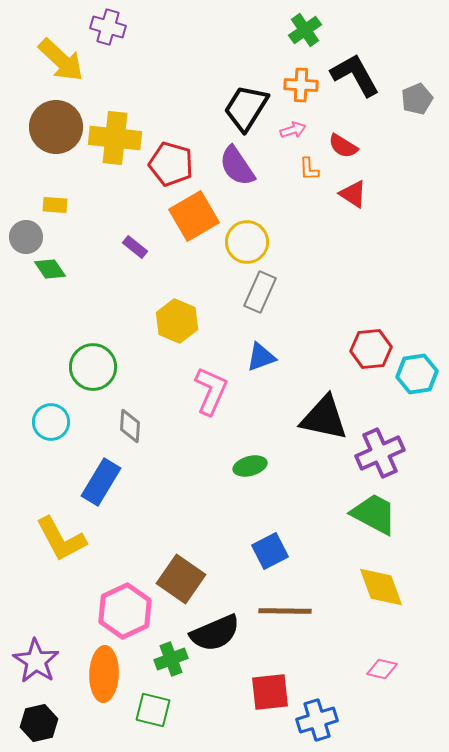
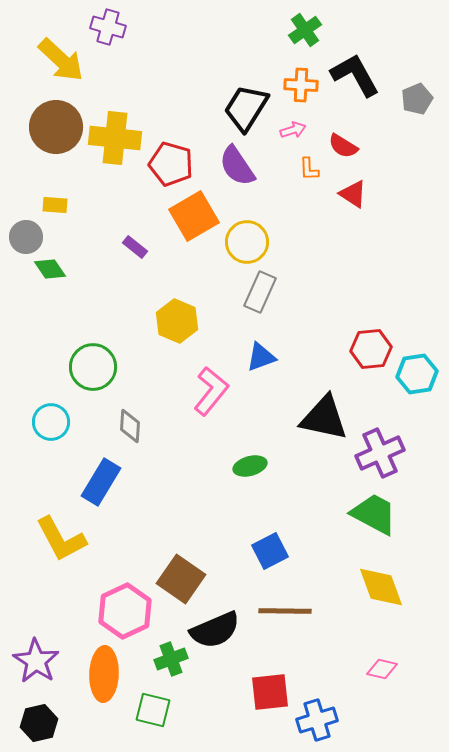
pink L-shape at (211, 391): rotated 15 degrees clockwise
black semicircle at (215, 633): moved 3 px up
